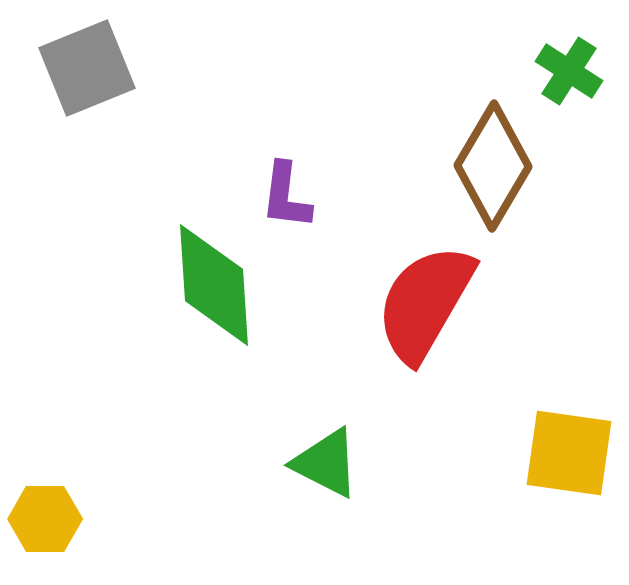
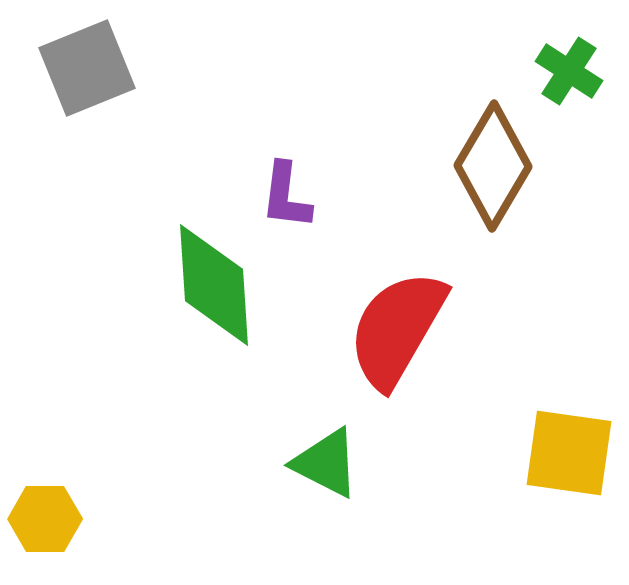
red semicircle: moved 28 px left, 26 px down
